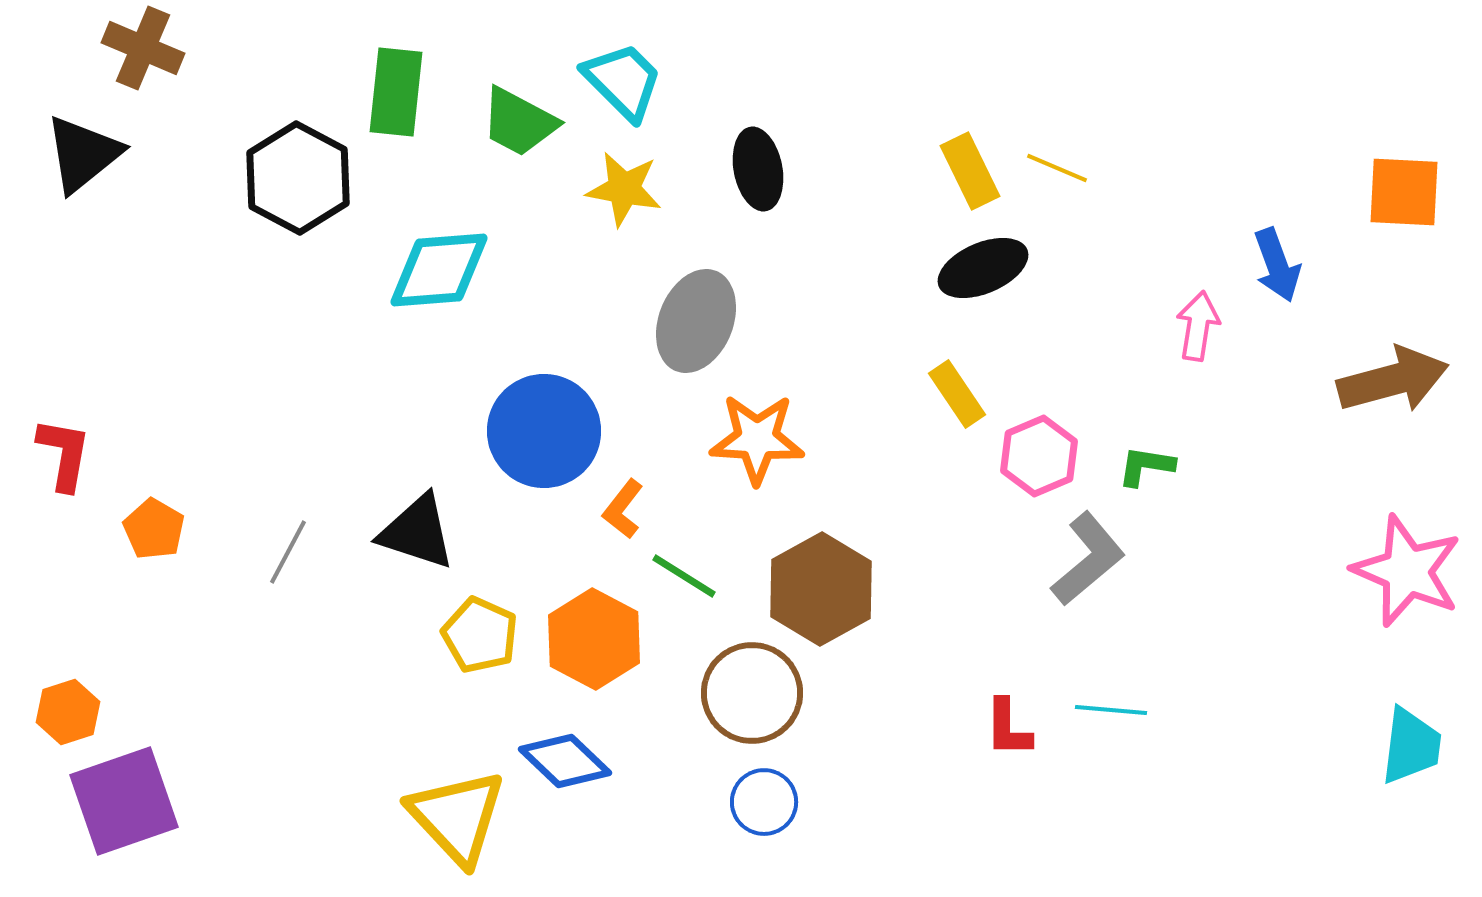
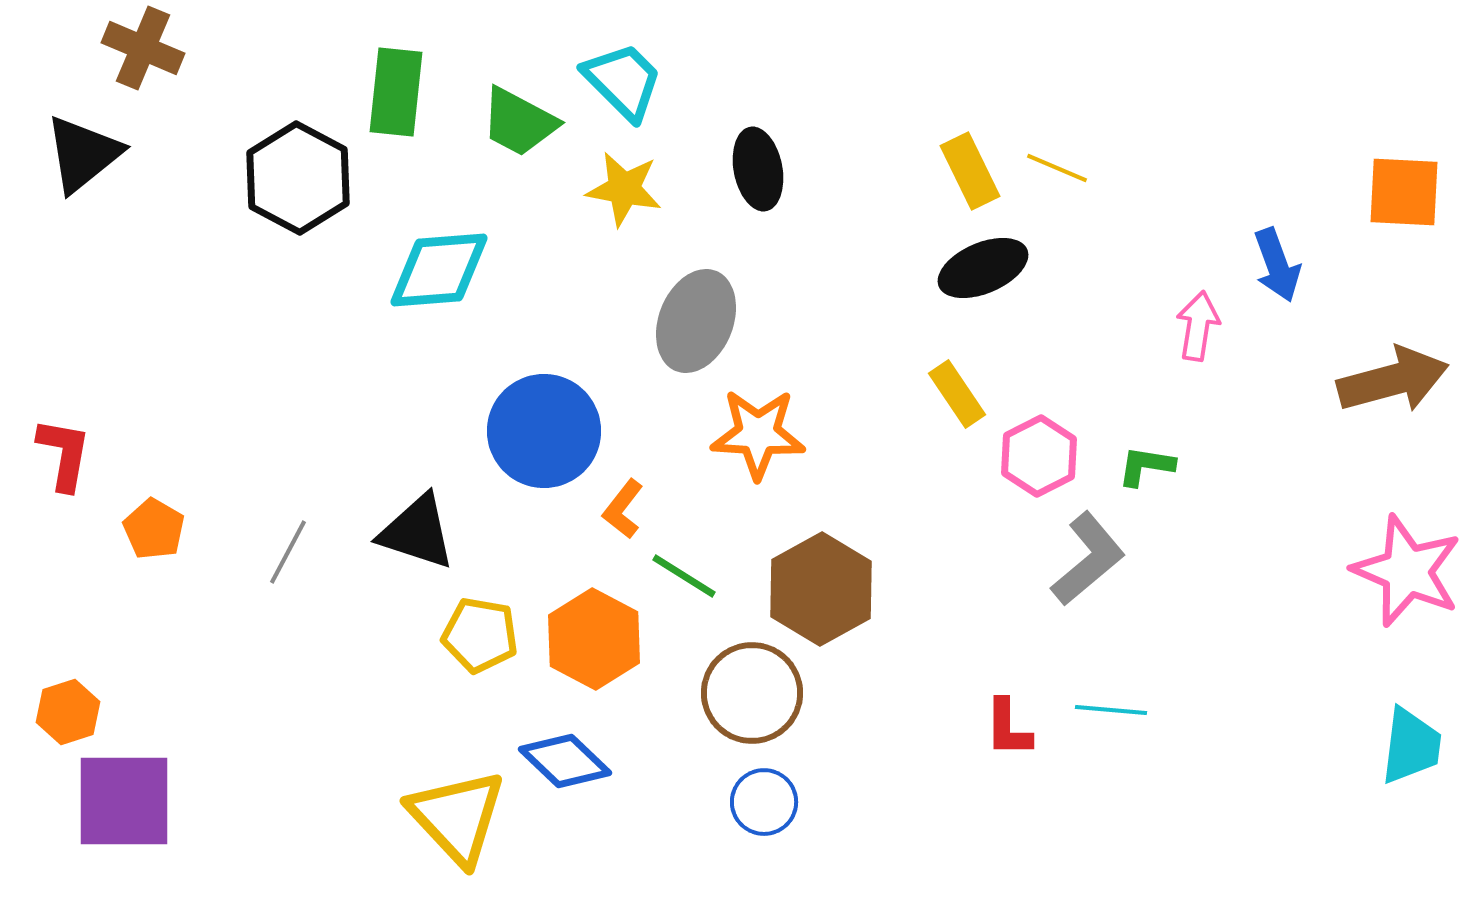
orange star at (757, 439): moved 1 px right, 5 px up
pink hexagon at (1039, 456): rotated 4 degrees counterclockwise
yellow pentagon at (480, 635): rotated 14 degrees counterclockwise
purple square at (124, 801): rotated 19 degrees clockwise
